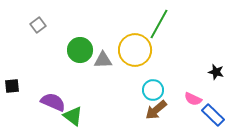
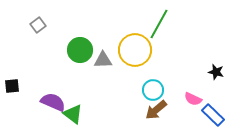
green triangle: moved 2 px up
